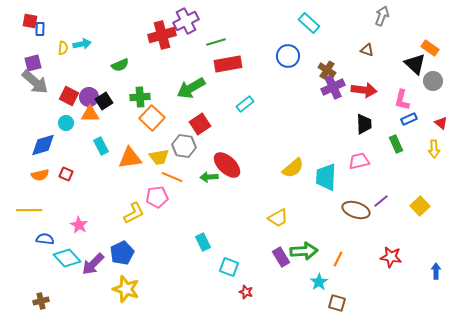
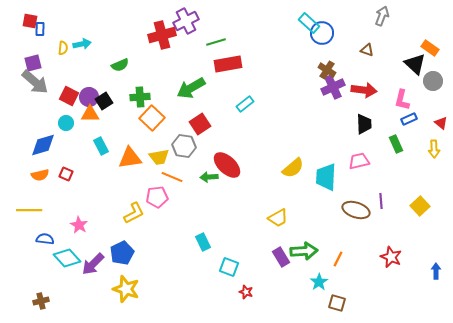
blue circle at (288, 56): moved 34 px right, 23 px up
purple line at (381, 201): rotated 56 degrees counterclockwise
red star at (391, 257): rotated 15 degrees clockwise
